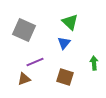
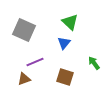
green arrow: rotated 32 degrees counterclockwise
